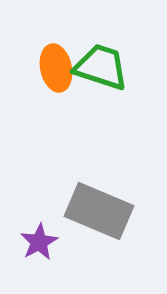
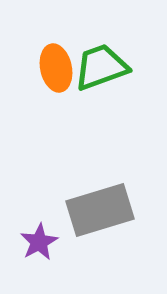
green trapezoid: rotated 38 degrees counterclockwise
gray rectangle: moved 1 px right, 1 px up; rotated 40 degrees counterclockwise
